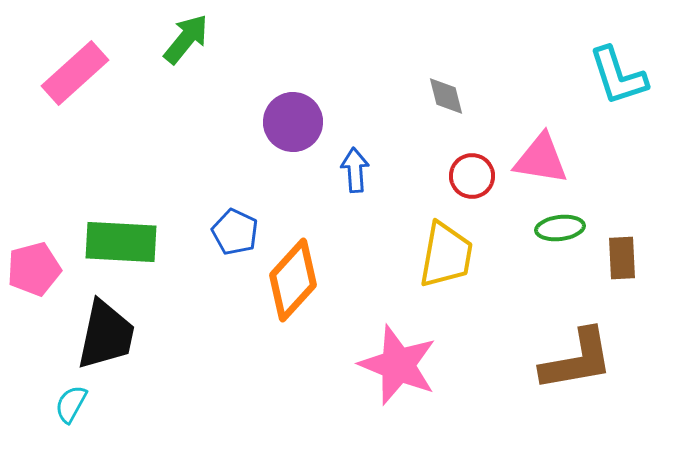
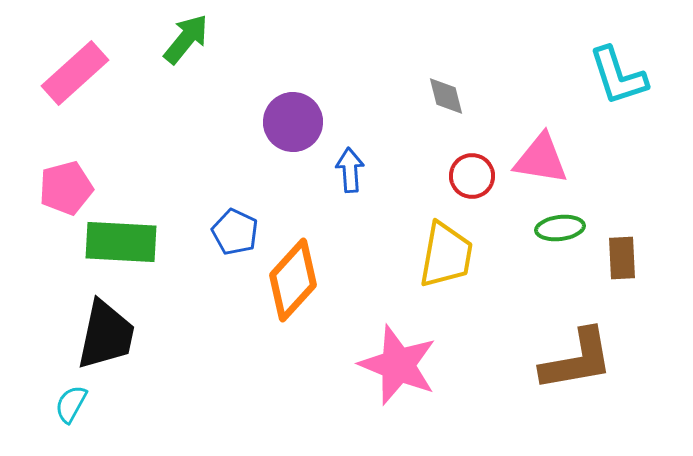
blue arrow: moved 5 px left
pink pentagon: moved 32 px right, 81 px up
